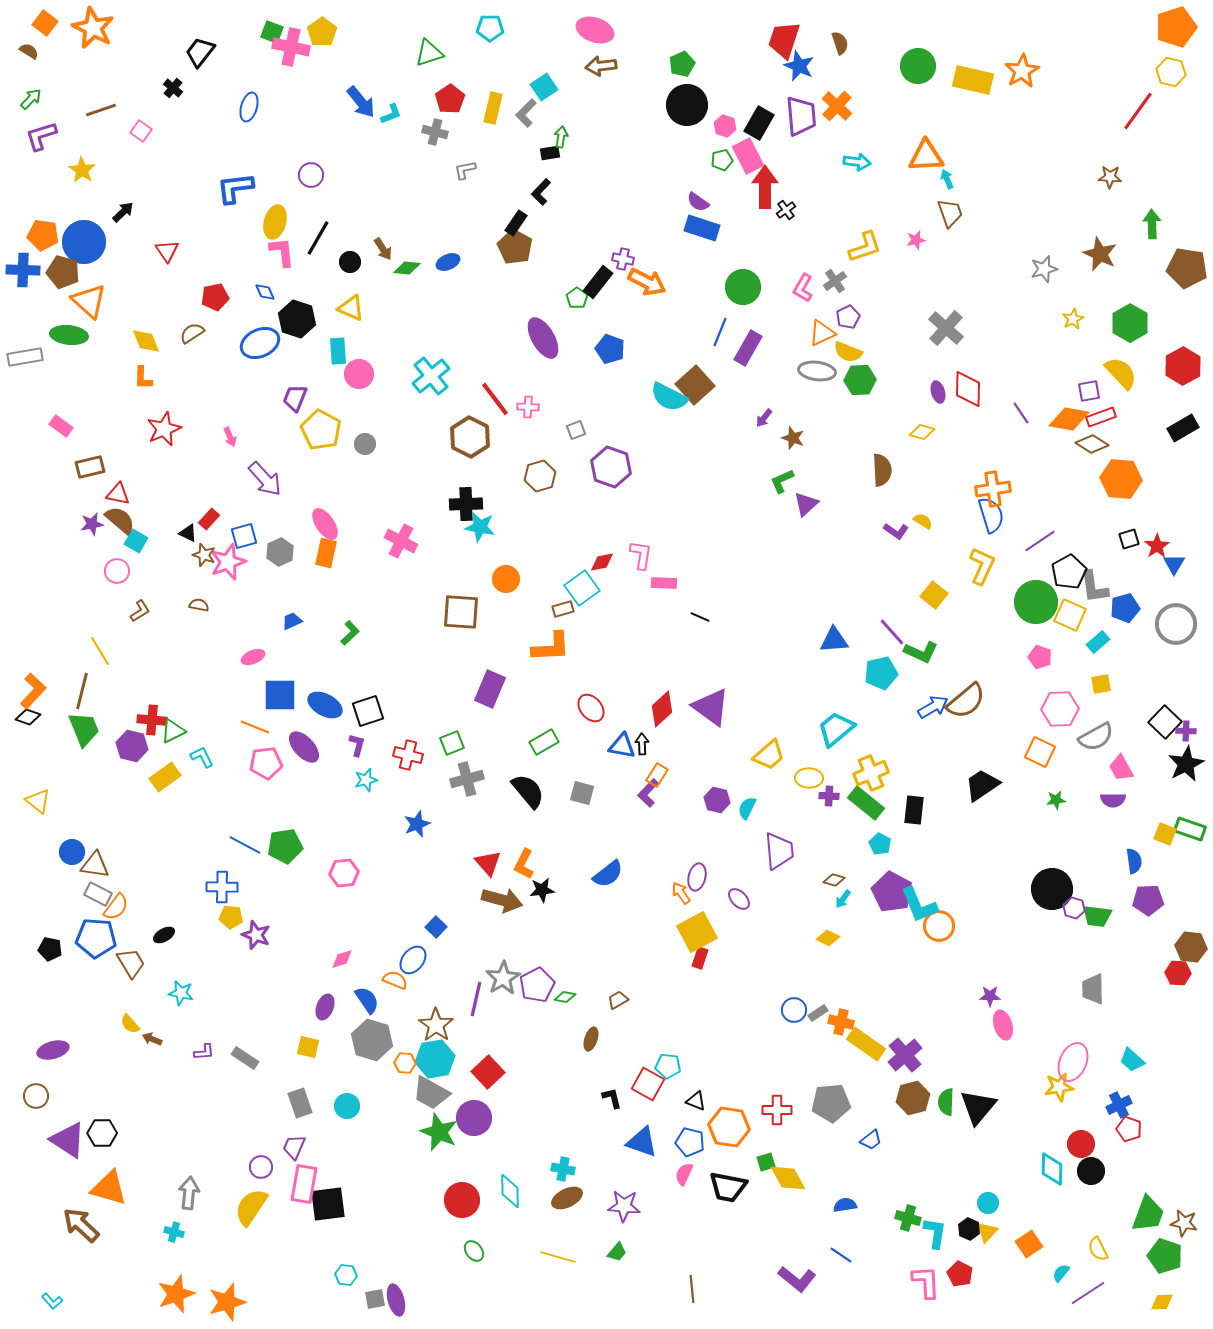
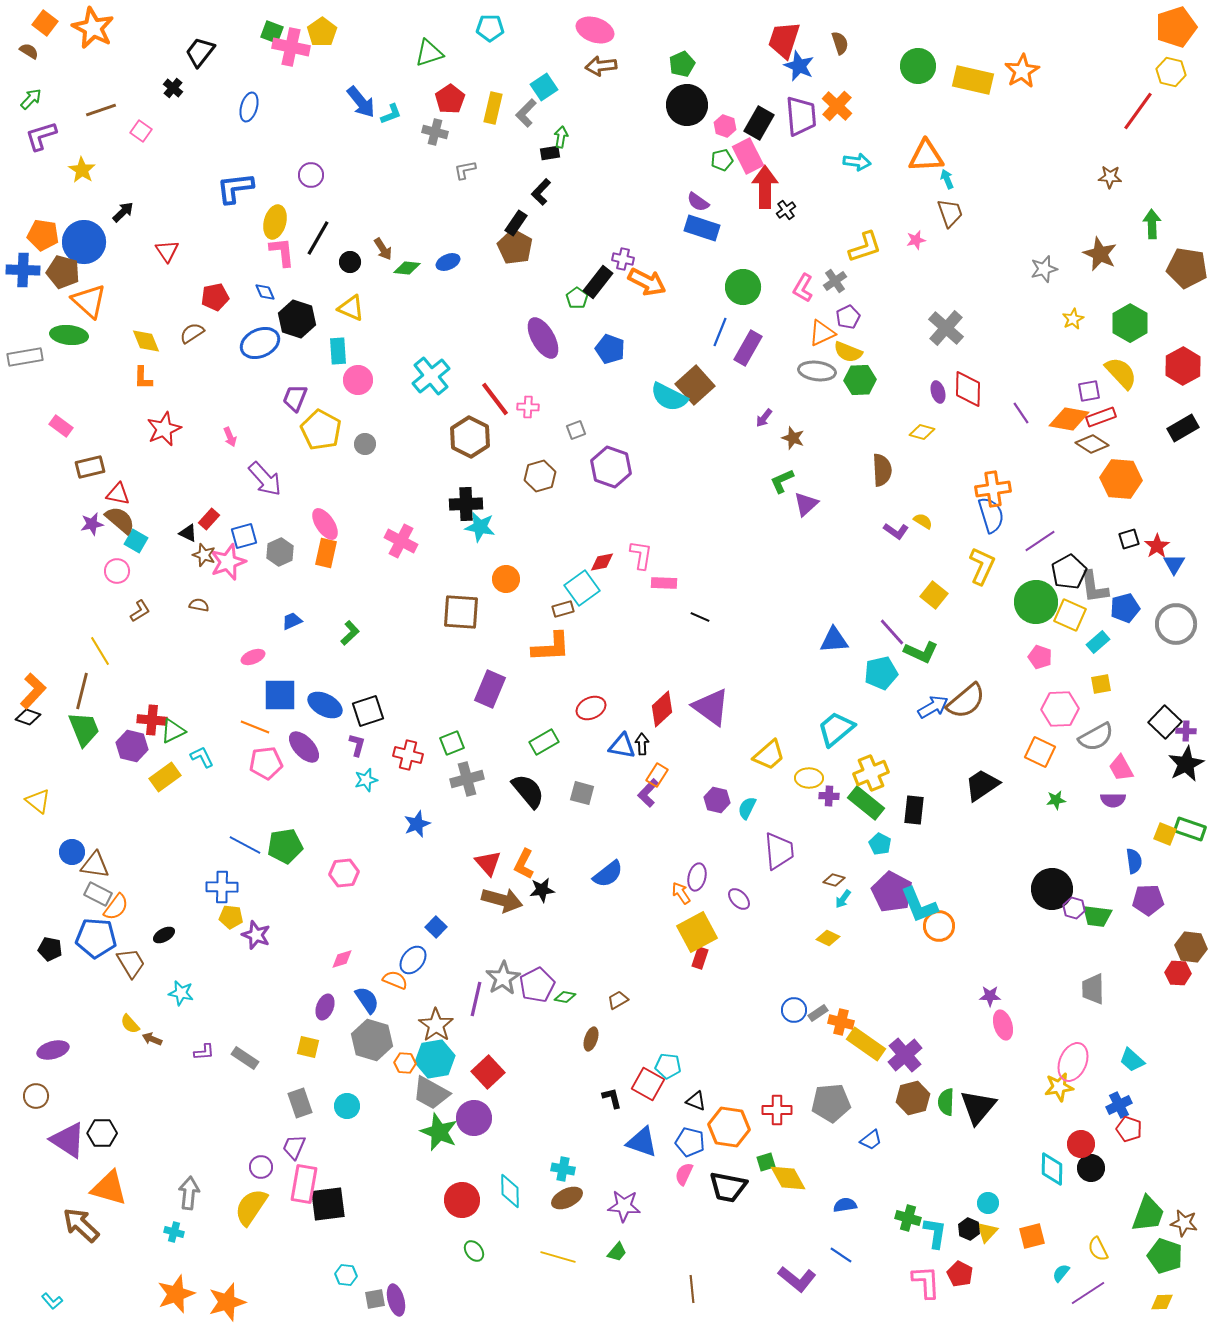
pink circle at (359, 374): moved 1 px left, 6 px down
red ellipse at (591, 708): rotated 76 degrees counterclockwise
black circle at (1091, 1171): moved 3 px up
orange square at (1029, 1244): moved 3 px right, 8 px up; rotated 20 degrees clockwise
